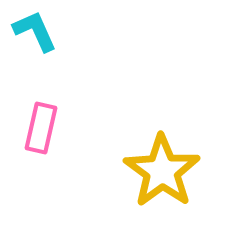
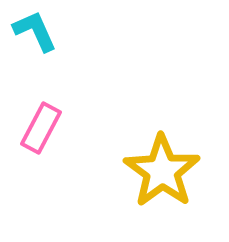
pink rectangle: rotated 15 degrees clockwise
